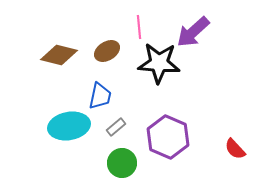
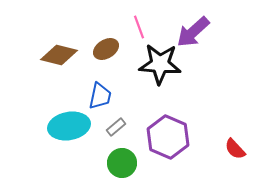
pink line: rotated 15 degrees counterclockwise
brown ellipse: moved 1 px left, 2 px up
black star: moved 1 px right, 1 px down
